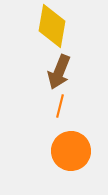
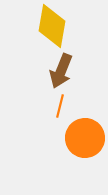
brown arrow: moved 2 px right, 1 px up
orange circle: moved 14 px right, 13 px up
